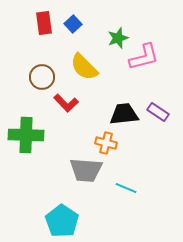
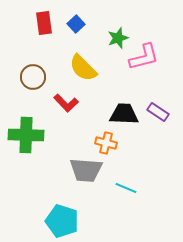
blue square: moved 3 px right
yellow semicircle: moved 1 px left, 1 px down
brown circle: moved 9 px left
black trapezoid: rotated 8 degrees clockwise
cyan pentagon: rotated 16 degrees counterclockwise
